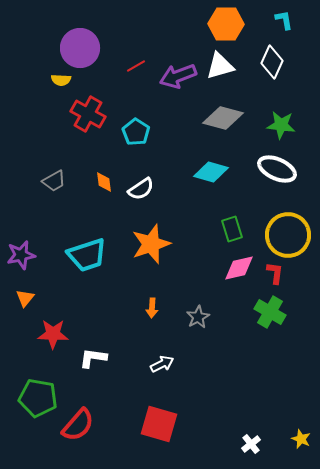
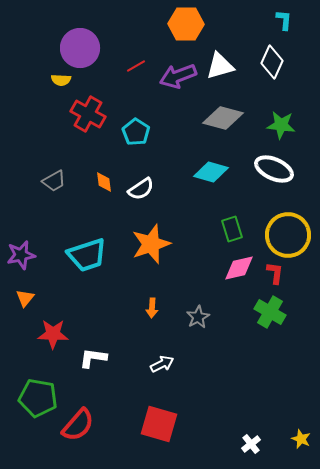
cyan L-shape: rotated 15 degrees clockwise
orange hexagon: moved 40 px left
white ellipse: moved 3 px left
